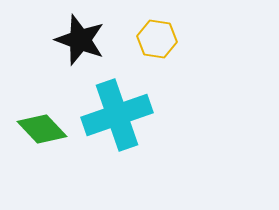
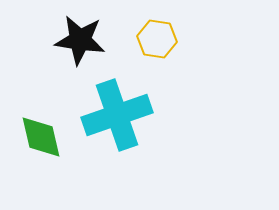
black star: rotated 12 degrees counterclockwise
green diamond: moved 1 px left, 8 px down; rotated 30 degrees clockwise
